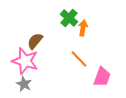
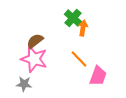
green cross: moved 4 px right
brown semicircle: rotated 12 degrees clockwise
pink star: moved 9 px right, 2 px up
pink trapezoid: moved 4 px left, 1 px up
gray star: rotated 21 degrees counterclockwise
